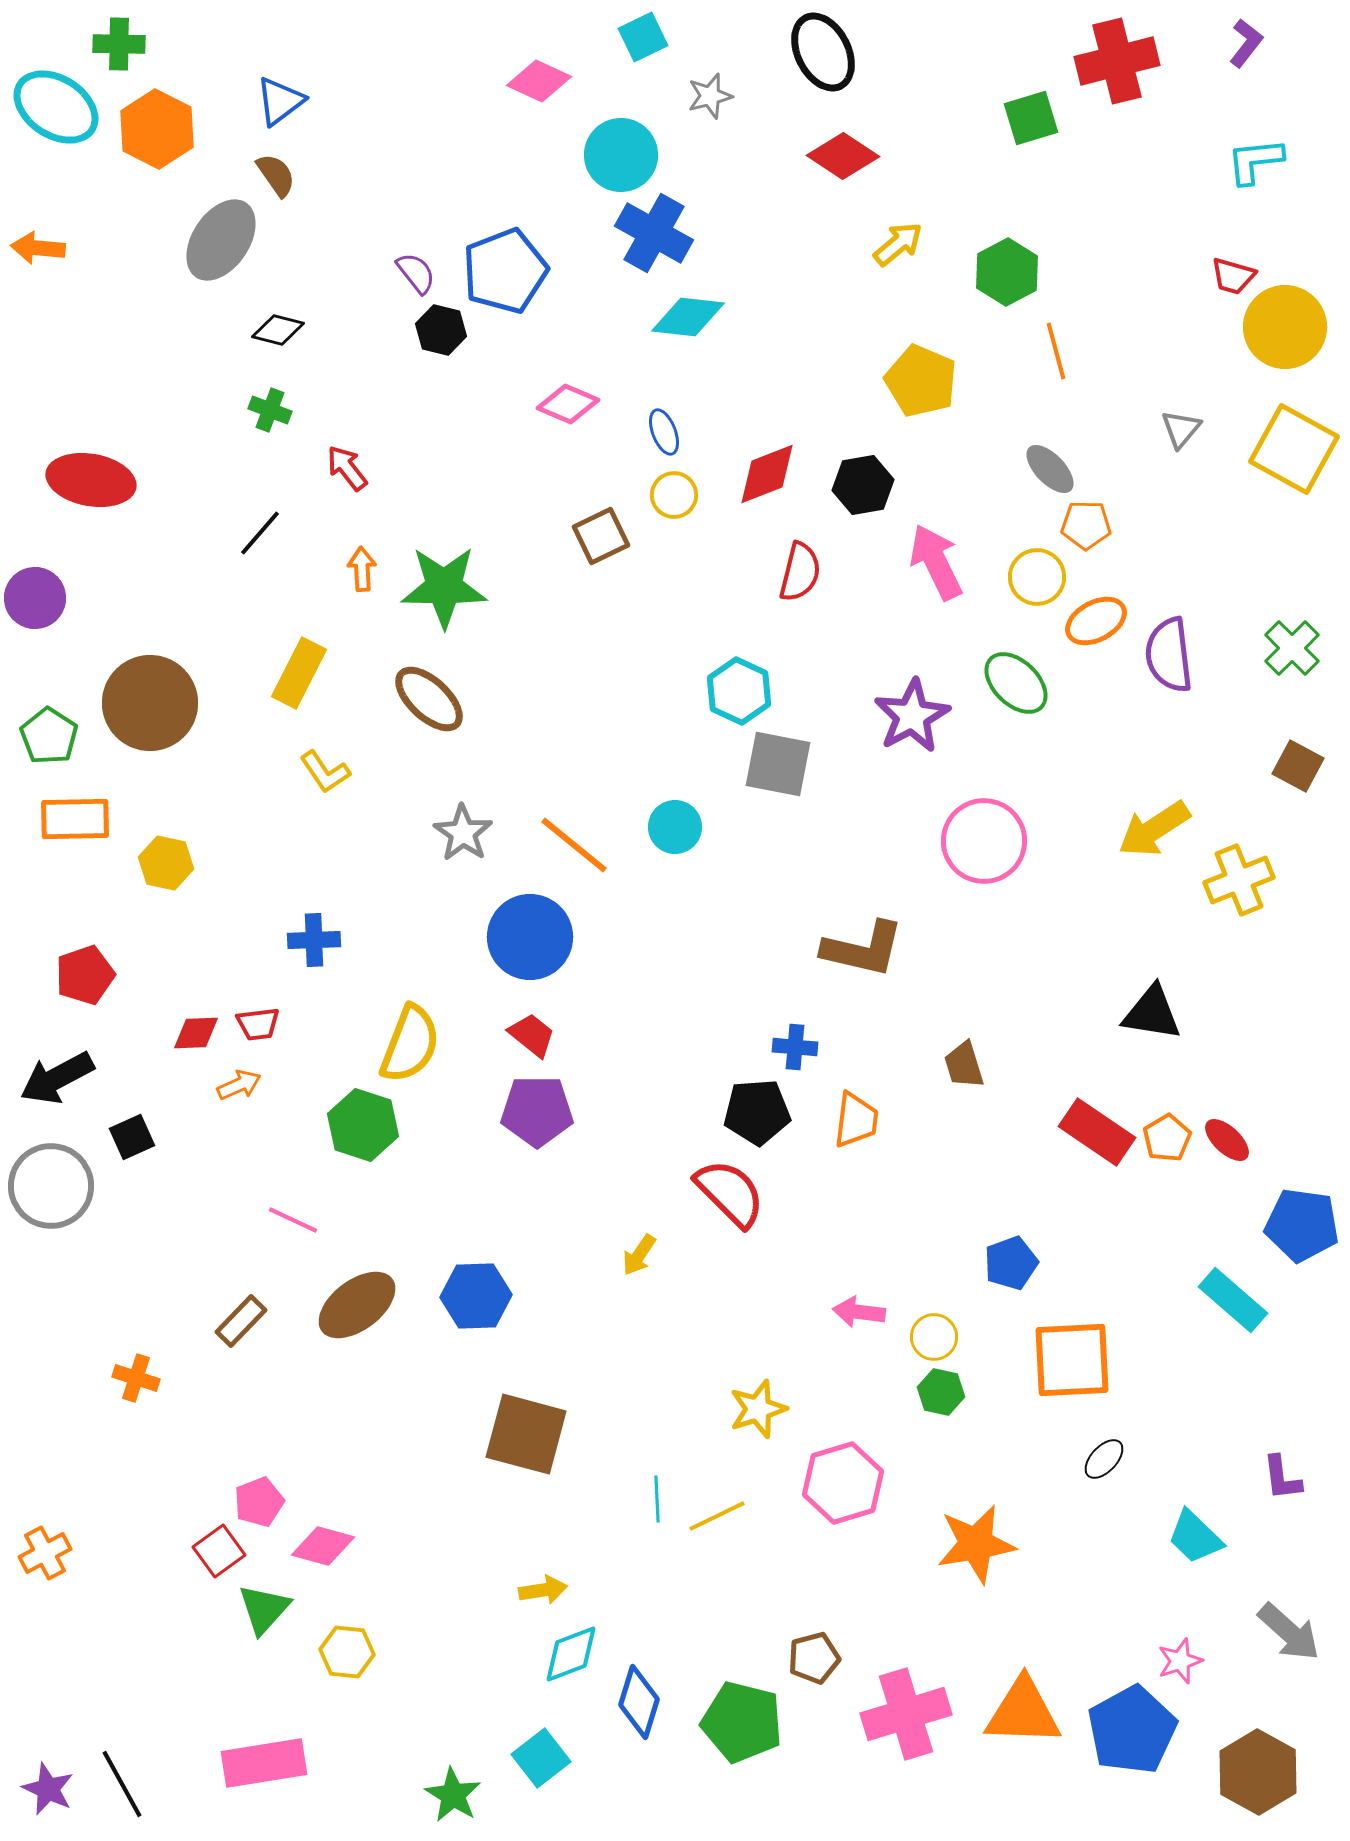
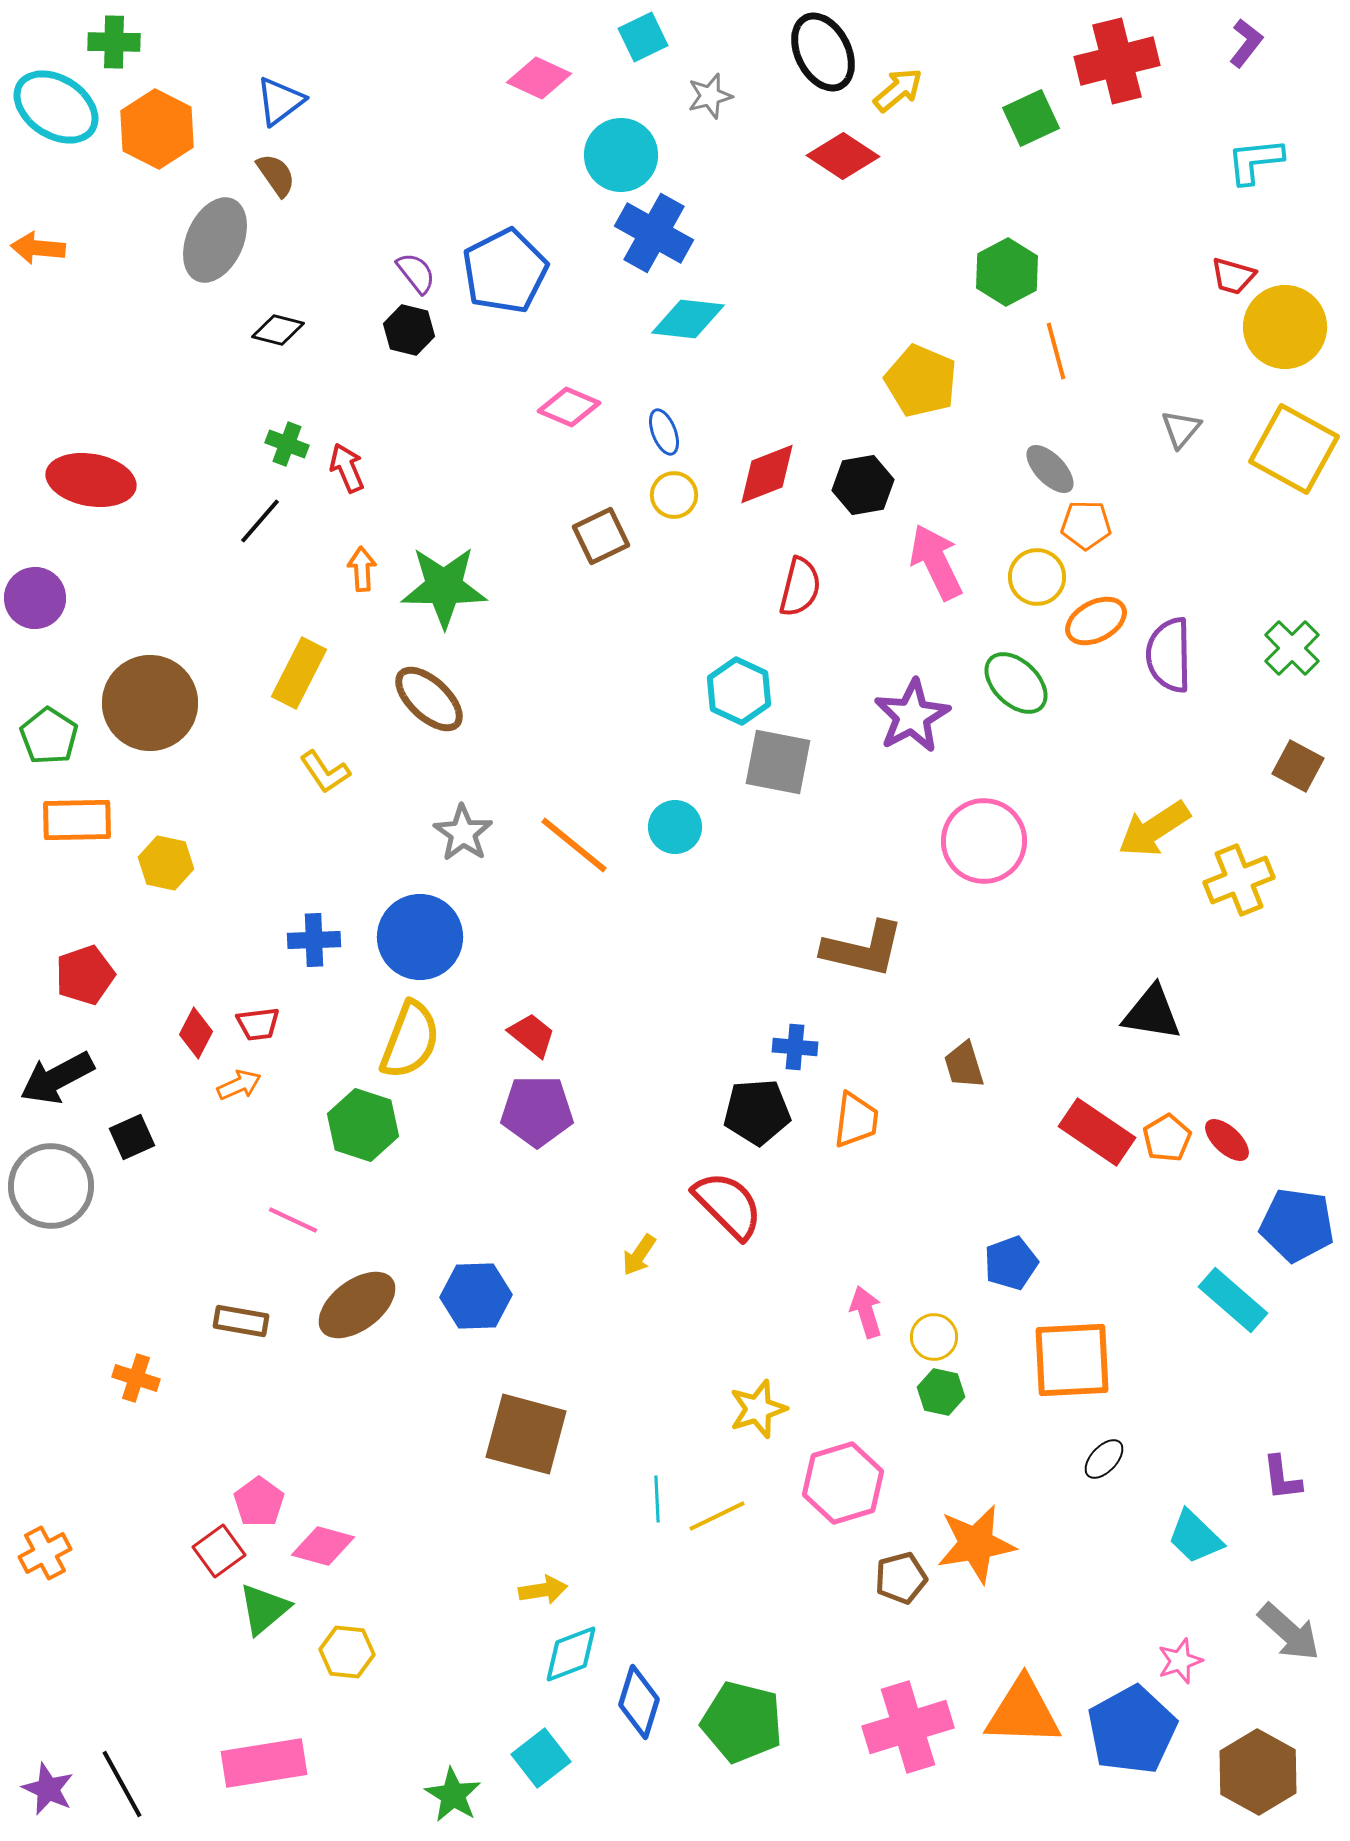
green cross at (119, 44): moved 5 px left, 2 px up
pink diamond at (539, 81): moved 3 px up
green square at (1031, 118): rotated 8 degrees counterclockwise
gray ellipse at (221, 240): moved 6 px left; rotated 10 degrees counterclockwise
yellow arrow at (898, 244): moved 154 px up
blue pentagon at (505, 271): rotated 6 degrees counterclockwise
cyan diamond at (688, 317): moved 2 px down
black hexagon at (441, 330): moved 32 px left
pink diamond at (568, 404): moved 1 px right, 3 px down
green cross at (270, 410): moved 17 px right, 34 px down
red arrow at (347, 468): rotated 15 degrees clockwise
black line at (260, 533): moved 12 px up
red semicircle at (800, 572): moved 15 px down
purple semicircle at (1169, 655): rotated 6 degrees clockwise
gray square at (778, 764): moved 2 px up
orange rectangle at (75, 819): moved 2 px right, 1 px down
blue circle at (530, 937): moved 110 px left
red diamond at (196, 1033): rotated 60 degrees counterclockwise
yellow semicircle at (410, 1044): moved 4 px up
red semicircle at (730, 1193): moved 2 px left, 12 px down
blue pentagon at (1302, 1225): moved 5 px left
pink arrow at (859, 1312): moved 7 px right; rotated 66 degrees clockwise
brown rectangle at (241, 1321): rotated 56 degrees clockwise
pink pentagon at (259, 1502): rotated 15 degrees counterclockwise
green triangle at (264, 1609): rotated 8 degrees clockwise
brown pentagon at (814, 1658): moved 87 px right, 80 px up
pink cross at (906, 1714): moved 2 px right, 13 px down
